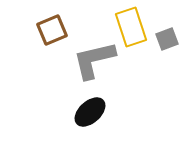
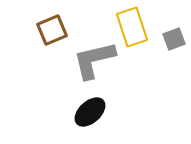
yellow rectangle: moved 1 px right
gray square: moved 7 px right
